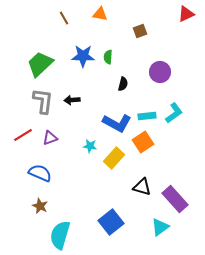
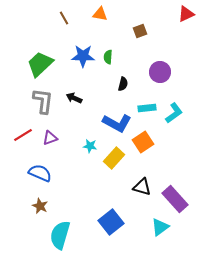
black arrow: moved 2 px right, 2 px up; rotated 28 degrees clockwise
cyan rectangle: moved 8 px up
